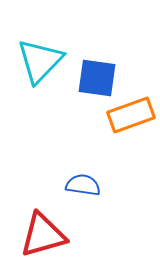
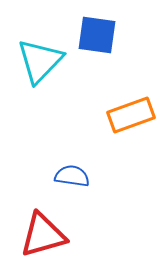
blue square: moved 43 px up
blue semicircle: moved 11 px left, 9 px up
